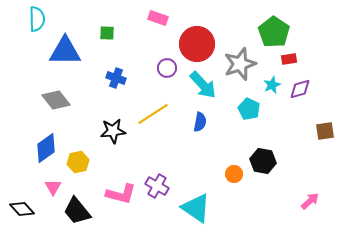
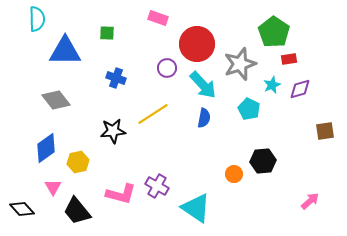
blue semicircle: moved 4 px right, 4 px up
black hexagon: rotated 15 degrees counterclockwise
